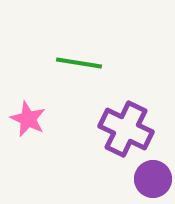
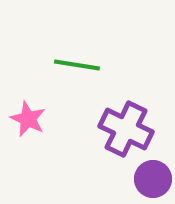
green line: moved 2 px left, 2 px down
